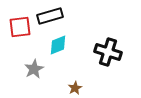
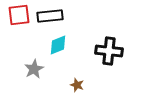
black rectangle: rotated 10 degrees clockwise
red square: moved 1 px left, 12 px up
black cross: moved 1 px right, 1 px up; rotated 12 degrees counterclockwise
brown star: moved 2 px right, 3 px up; rotated 24 degrees counterclockwise
